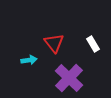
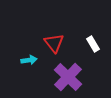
purple cross: moved 1 px left, 1 px up
